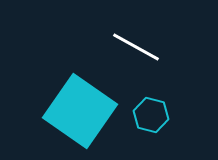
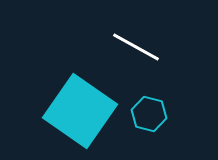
cyan hexagon: moved 2 px left, 1 px up
